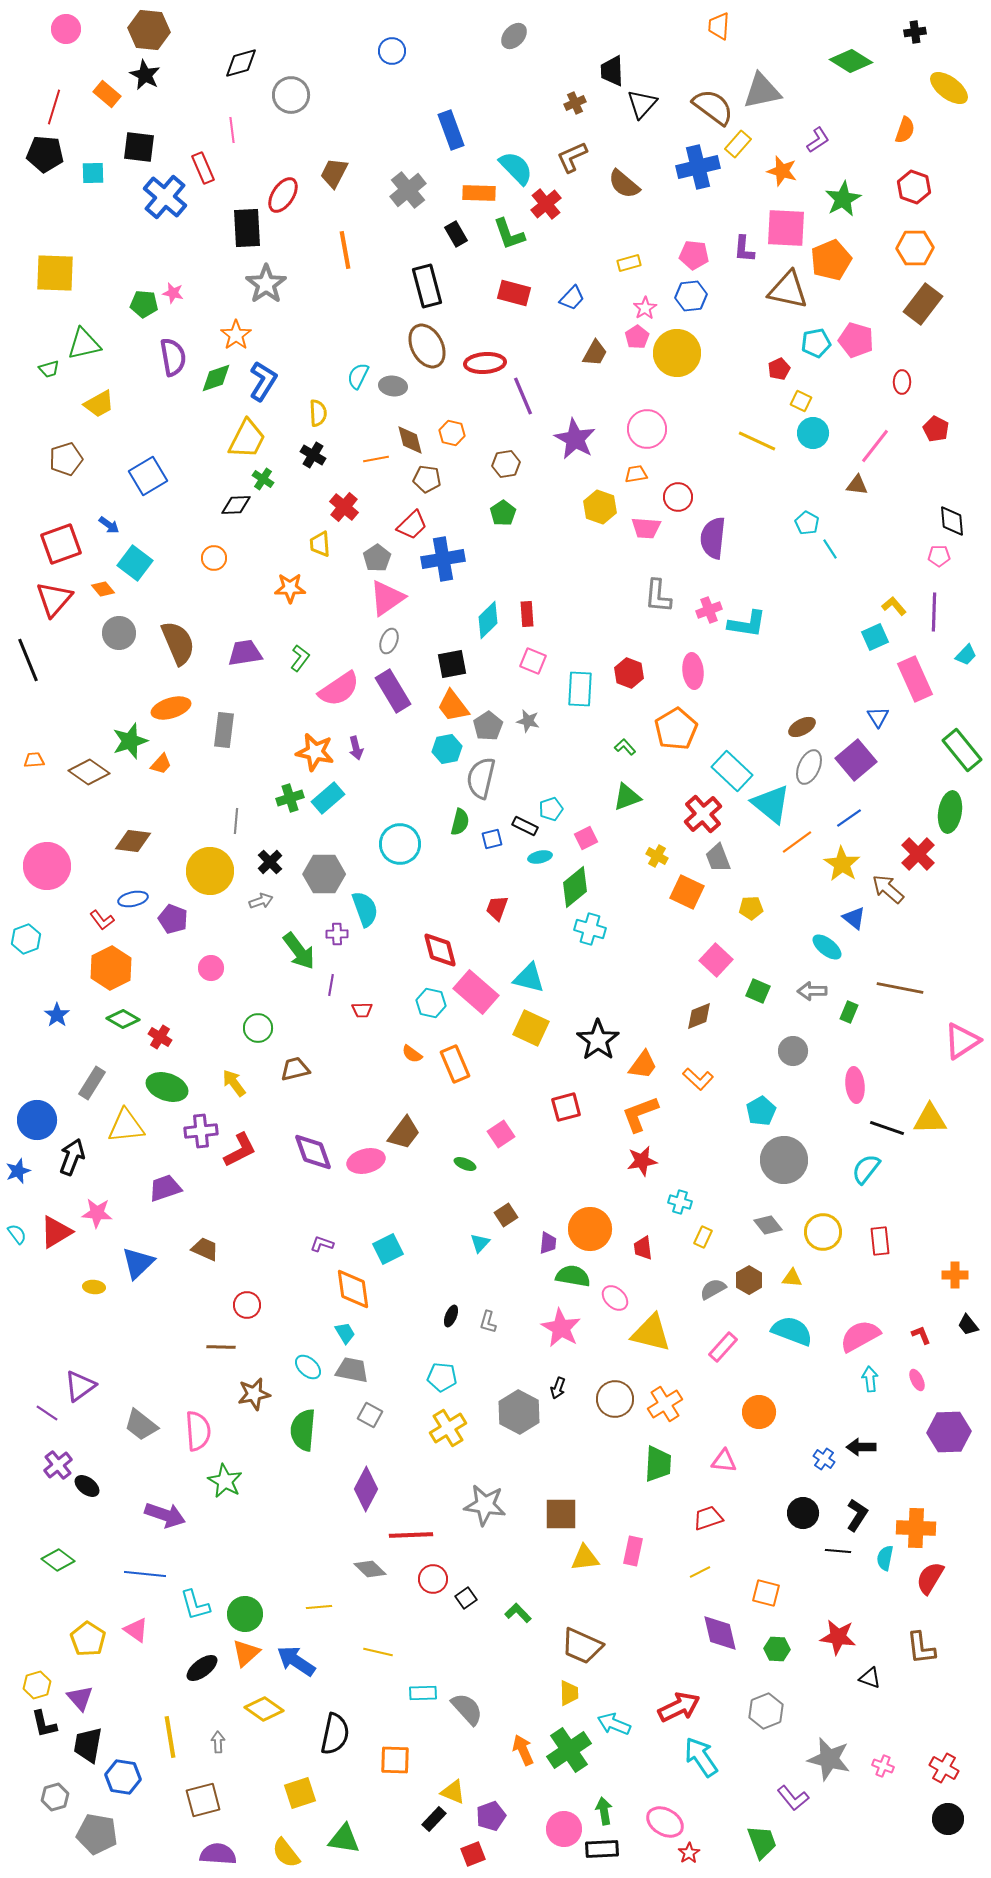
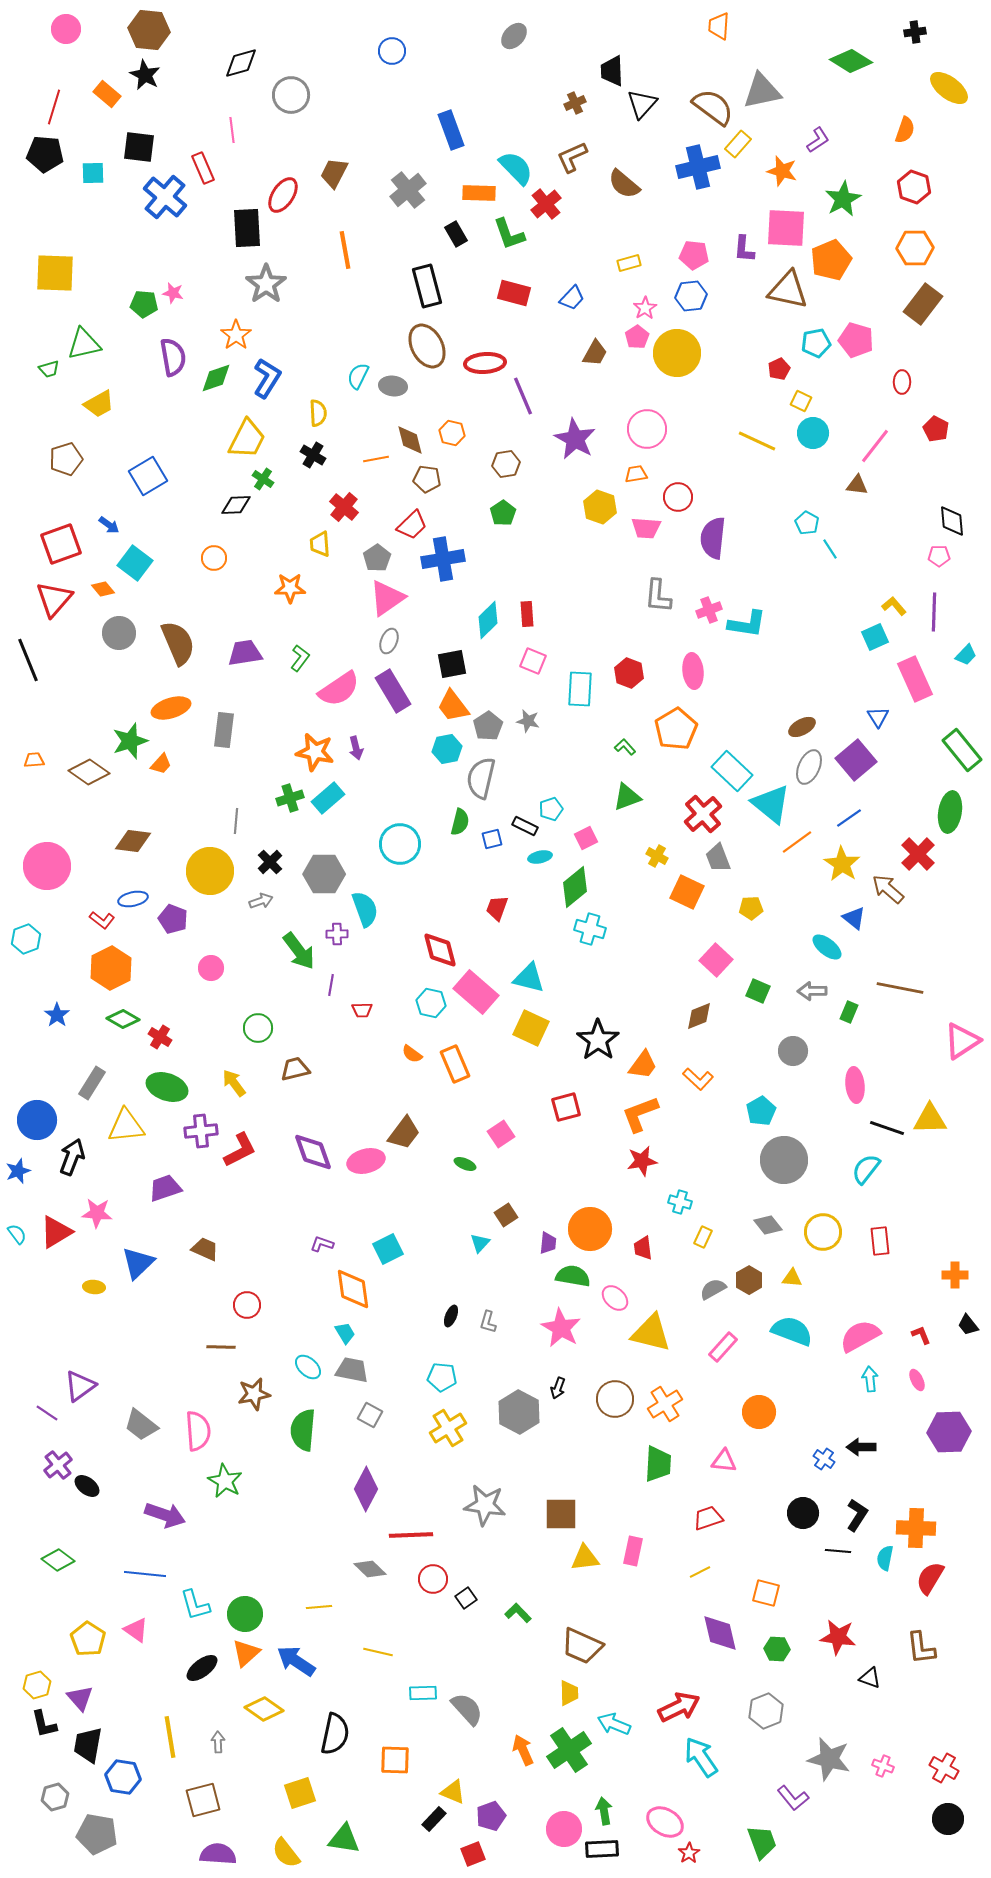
blue L-shape at (263, 381): moved 4 px right, 3 px up
red L-shape at (102, 920): rotated 15 degrees counterclockwise
